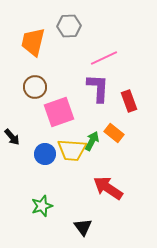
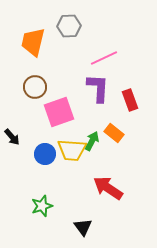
red rectangle: moved 1 px right, 1 px up
